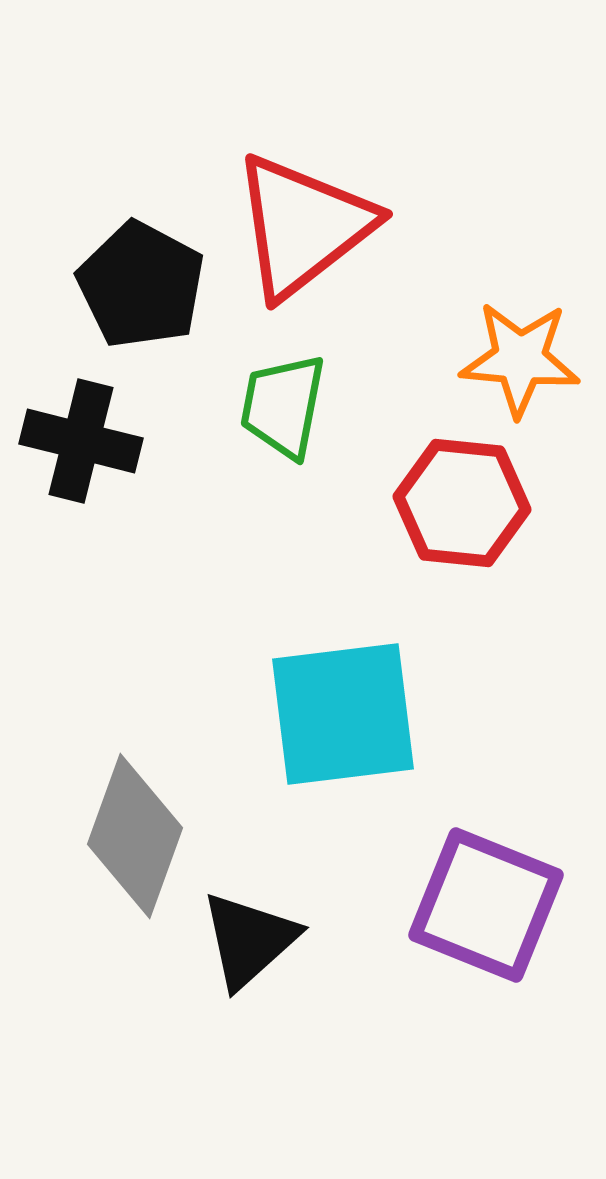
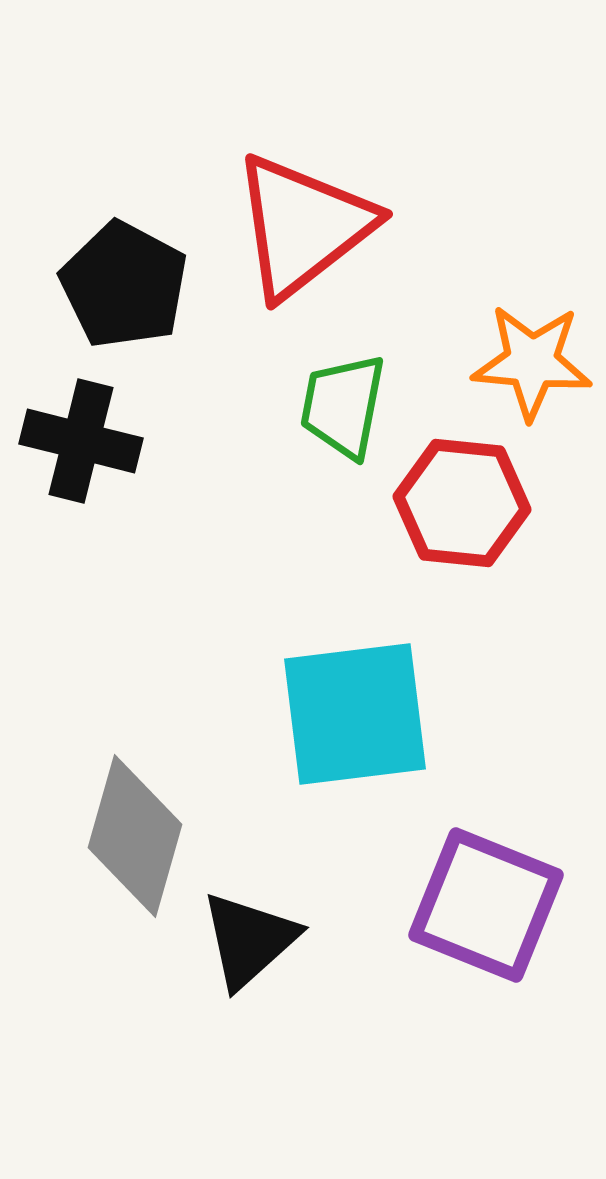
black pentagon: moved 17 px left
orange star: moved 12 px right, 3 px down
green trapezoid: moved 60 px right
cyan square: moved 12 px right
gray diamond: rotated 4 degrees counterclockwise
